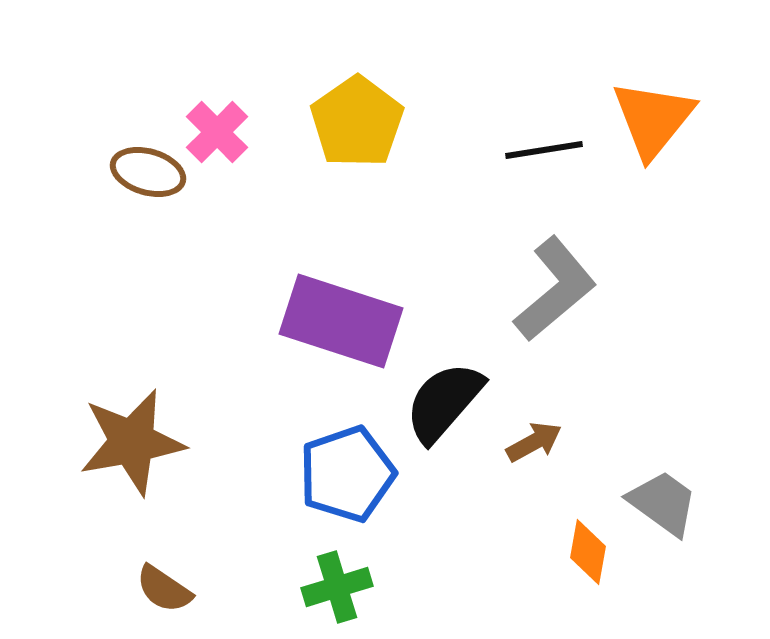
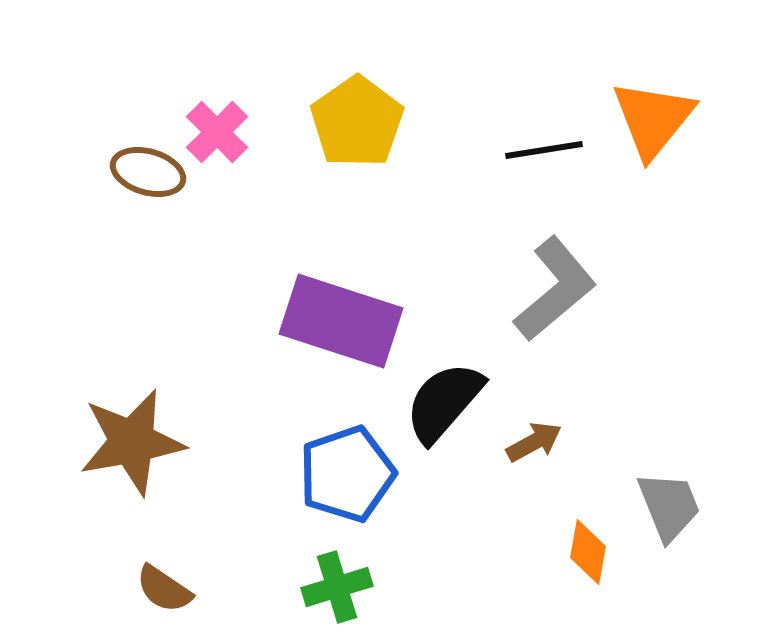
gray trapezoid: moved 6 px right, 3 px down; rotated 32 degrees clockwise
